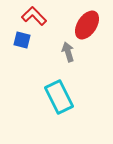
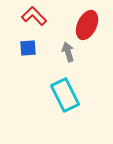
red ellipse: rotated 8 degrees counterclockwise
blue square: moved 6 px right, 8 px down; rotated 18 degrees counterclockwise
cyan rectangle: moved 6 px right, 2 px up
